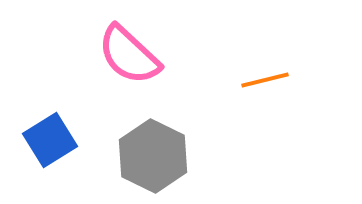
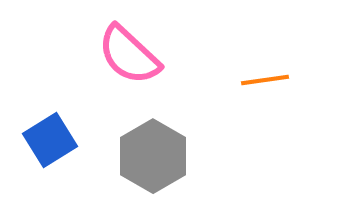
orange line: rotated 6 degrees clockwise
gray hexagon: rotated 4 degrees clockwise
